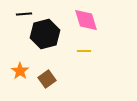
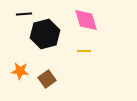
orange star: rotated 30 degrees counterclockwise
